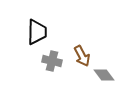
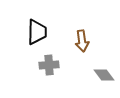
brown arrow: moved 15 px up; rotated 20 degrees clockwise
gray cross: moved 3 px left, 4 px down; rotated 18 degrees counterclockwise
